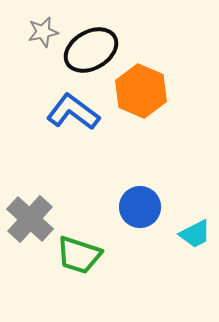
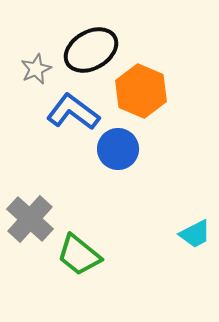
gray star: moved 7 px left, 37 px down; rotated 12 degrees counterclockwise
blue circle: moved 22 px left, 58 px up
green trapezoid: rotated 21 degrees clockwise
